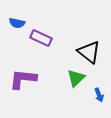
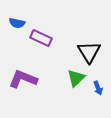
black triangle: rotated 20 degrees clockwise
purple L-shape: rotated 16 degrees clockwise
blue arrow: moved 1 px left, 7 px up
